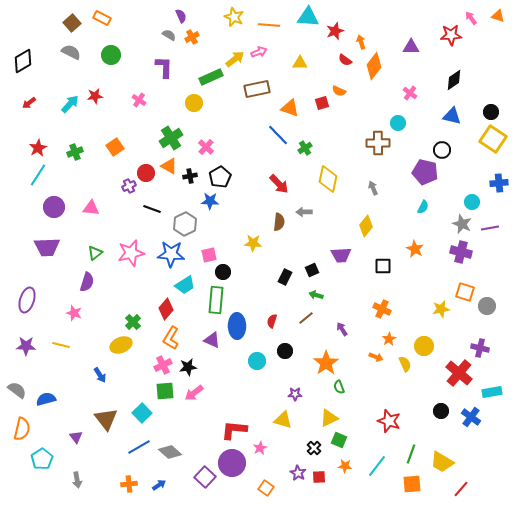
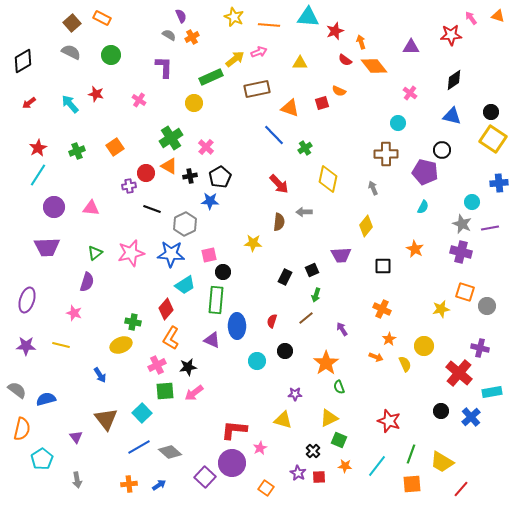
orange diamond at (374, 66): rotated 76 degrees counterclockwise
red star at (95, 96): moved 1 px right, 2 px up; rotated 21 degrees clockwise
cyan arrow at (70, 104): rotated 84 degrees counterclockwise
blue line at (278, 135): moved 4 px left
brown cross at (378, 143): moved 8 px right, 11 px down
green cross at (75, 152): moved 2 px right, 1 px up
purple cross at (129, 186): rotated 16 degrees clockwise
green arrow at (316, 295): rotated 88 degrees counterclockwise
green cross at (133, 322): rotated 35 degrees counterclockwise
pink cross at (163, 365): moved 6 px left
blue cross at (471, 417): rotated 12 degrees clockwise
black cross at (314, 448): moved 1 px left, 3 px down
